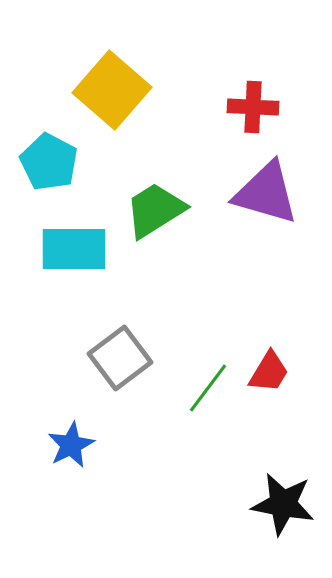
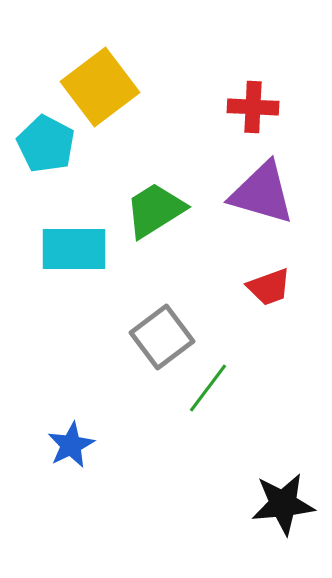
yellow square: moved 12 px left, 3 px up; rotated 12 degrees clockwise
cyan pentagon: moved 3 px left, 18 px up
purple triangle: moved 4 px left
gray square: moved 42 px right, 21 px up
red trapezoid: moved 85 px up; rotated 39 degrees clockwise
black star: rotated 16 degrees counterclockwise
